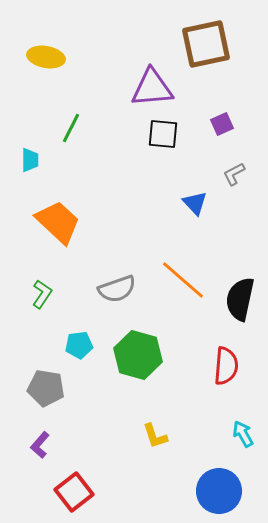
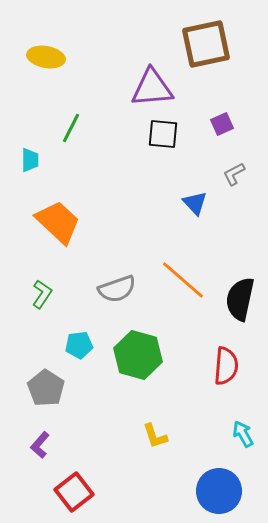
gray pentagon: rotated 24 degrees clockwise
